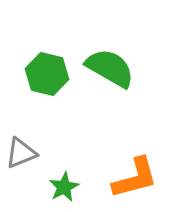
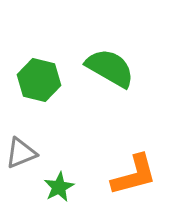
green hexagon: moved 8 px left, 6 px down
orange L-shape: moved 1 px left, 3 px up
green star: moved 5 px left
